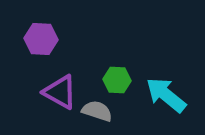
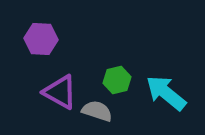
green hexagon: rotated 16 degrees counterclockwise
cyan arrow: moved 2 px up
